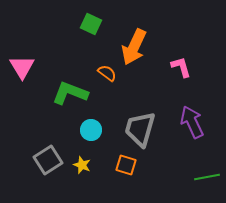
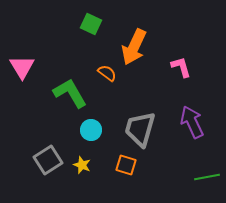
green L-shape: rotated 39 degrees clockwise
